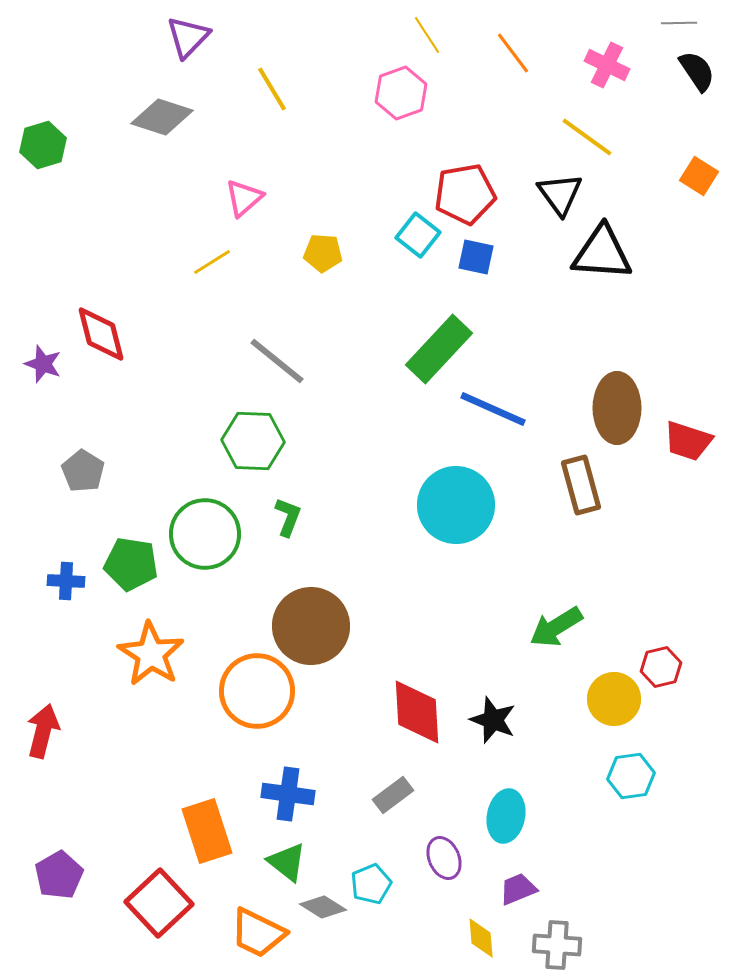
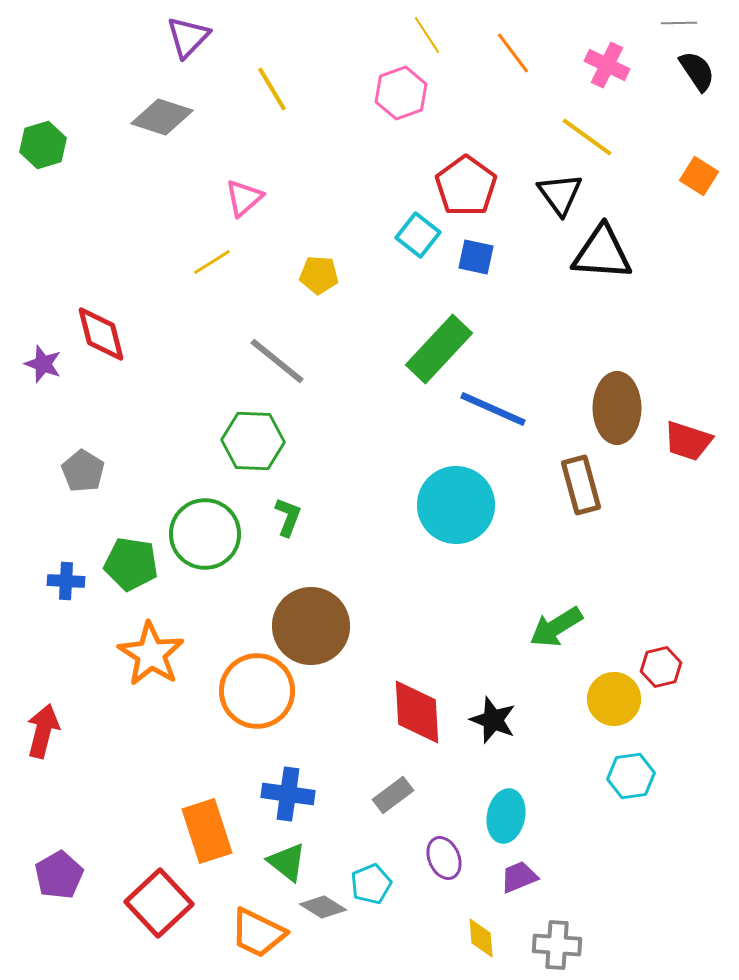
red pentagon at (465, 194): moved 1 px right, 8 px up; rotated 26 degrees counterclockwise
yellow pentagon at (323, 253): moved 4 px left, 22 px down
purple trapezoid at (518, 889): moved 1 px right, 12 px up
